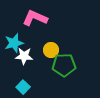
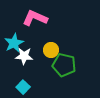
cyan star: rotated 12 degrees counterclockwise
green pentagon: rotated 15 degrees clockwise
